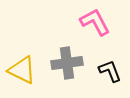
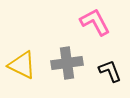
yellow triangle: moved 5 px up
